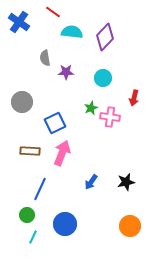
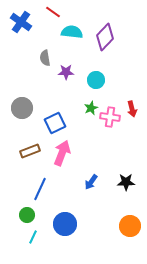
blue cross: moved 2 px right
cyan circle: moved 7 px left, 2 px down
red arrow: moved 2 px left, 11 px down; rotated 28 degrees counterclockwise
gray circle: moved 6 px down
brown rectangle: rotated 24 degrees counterclockwise
black star: rotated 12 degrees clockwise
